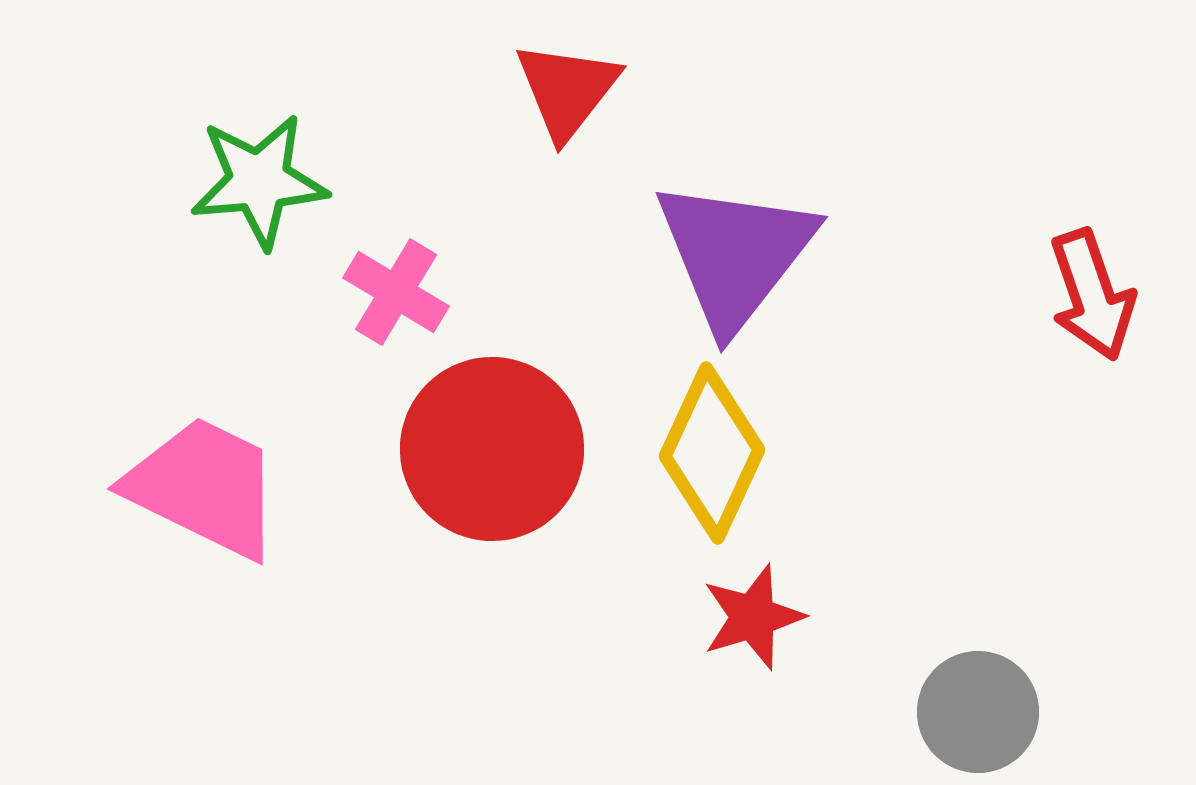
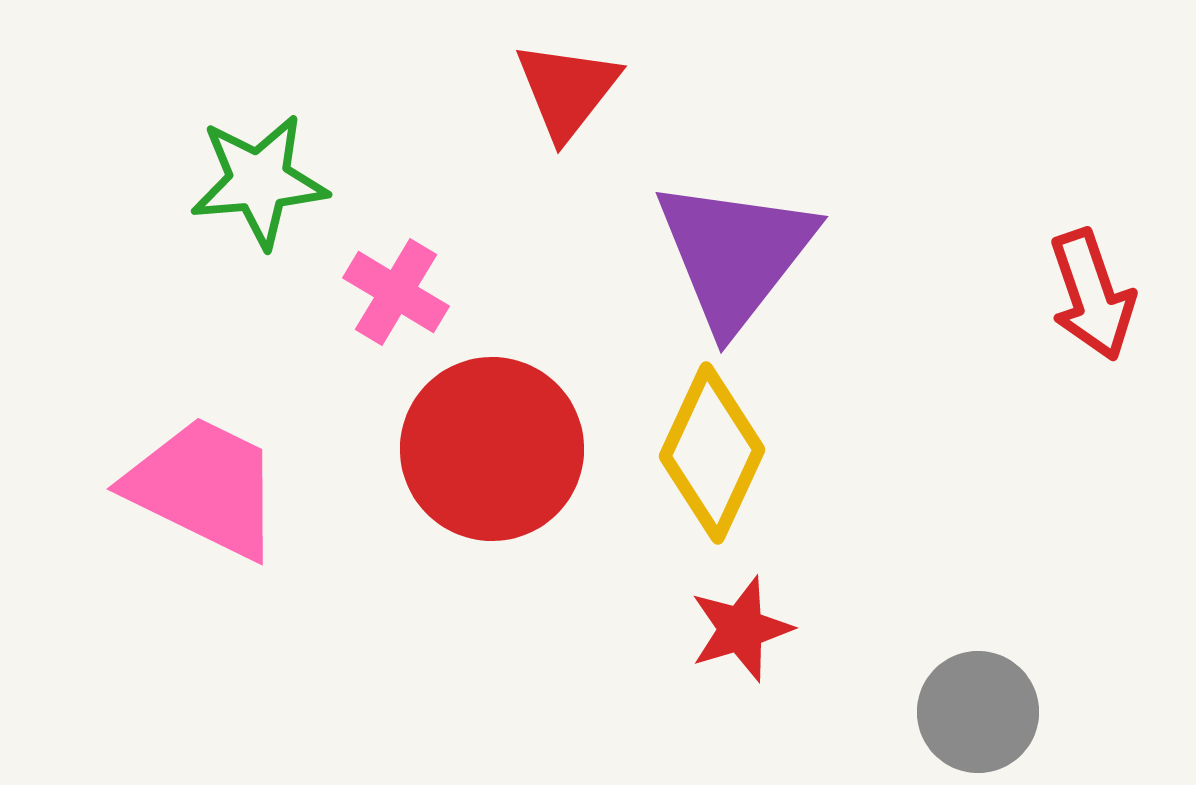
red star: moved 12 px left, 12 px down
